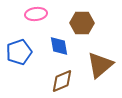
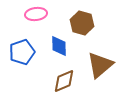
brown hexagon: rotated 15 degrees clockwise
blue diamond: rotated 10 degrees clockwise
blue pentagon: moved 3 px right
brown diamond: moved 2 px right
